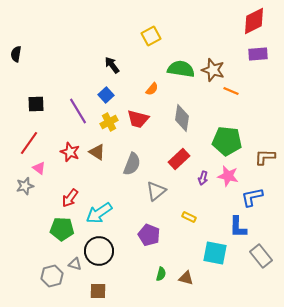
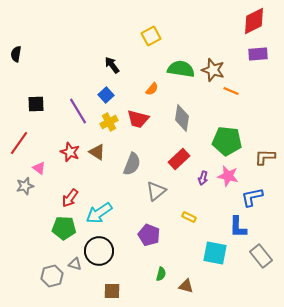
red line at (29, 143): moved 10 px left
green pentagon at (62, 229): moved 2 px right, 1 px up
brown triangle at (186, 278): moved 8 px down
brown square at (98, 291): moved 14 px right
